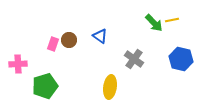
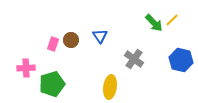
yellow line: rotated 32 degrees counterclockwise
blue triangle: rotated 21 degrees clockwise
brown circle: moved 2 px right
blue hexagon: moved 1 px down
pink cross: moved 8 px right, 4 px down
green pentagon: moved 7 px right, 2 px up
